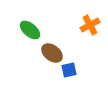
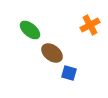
blue square: moved 3 px down; rotated 28 degrees clockwise
